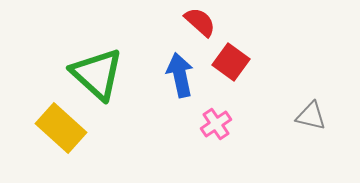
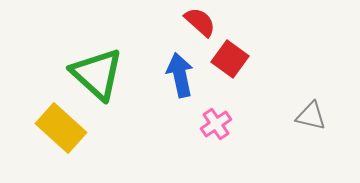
red square: moved 1 px left, 3 px up
